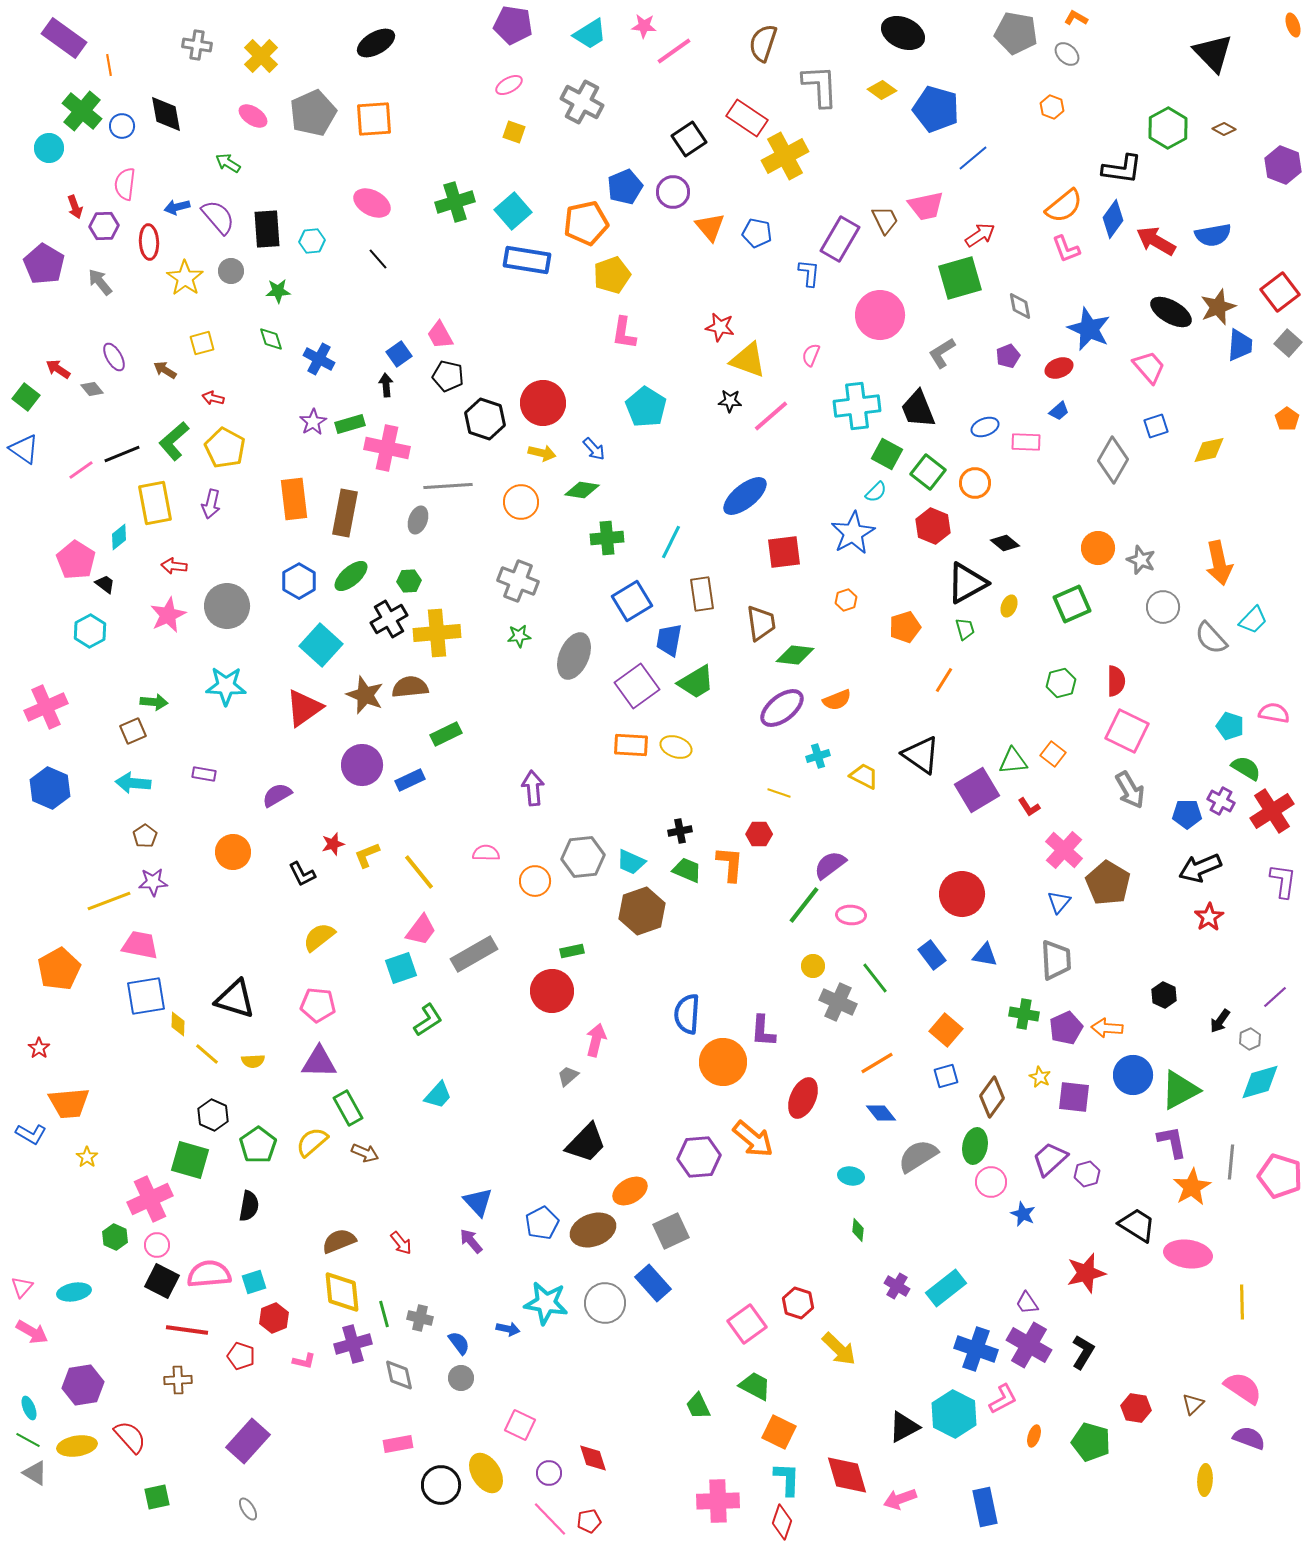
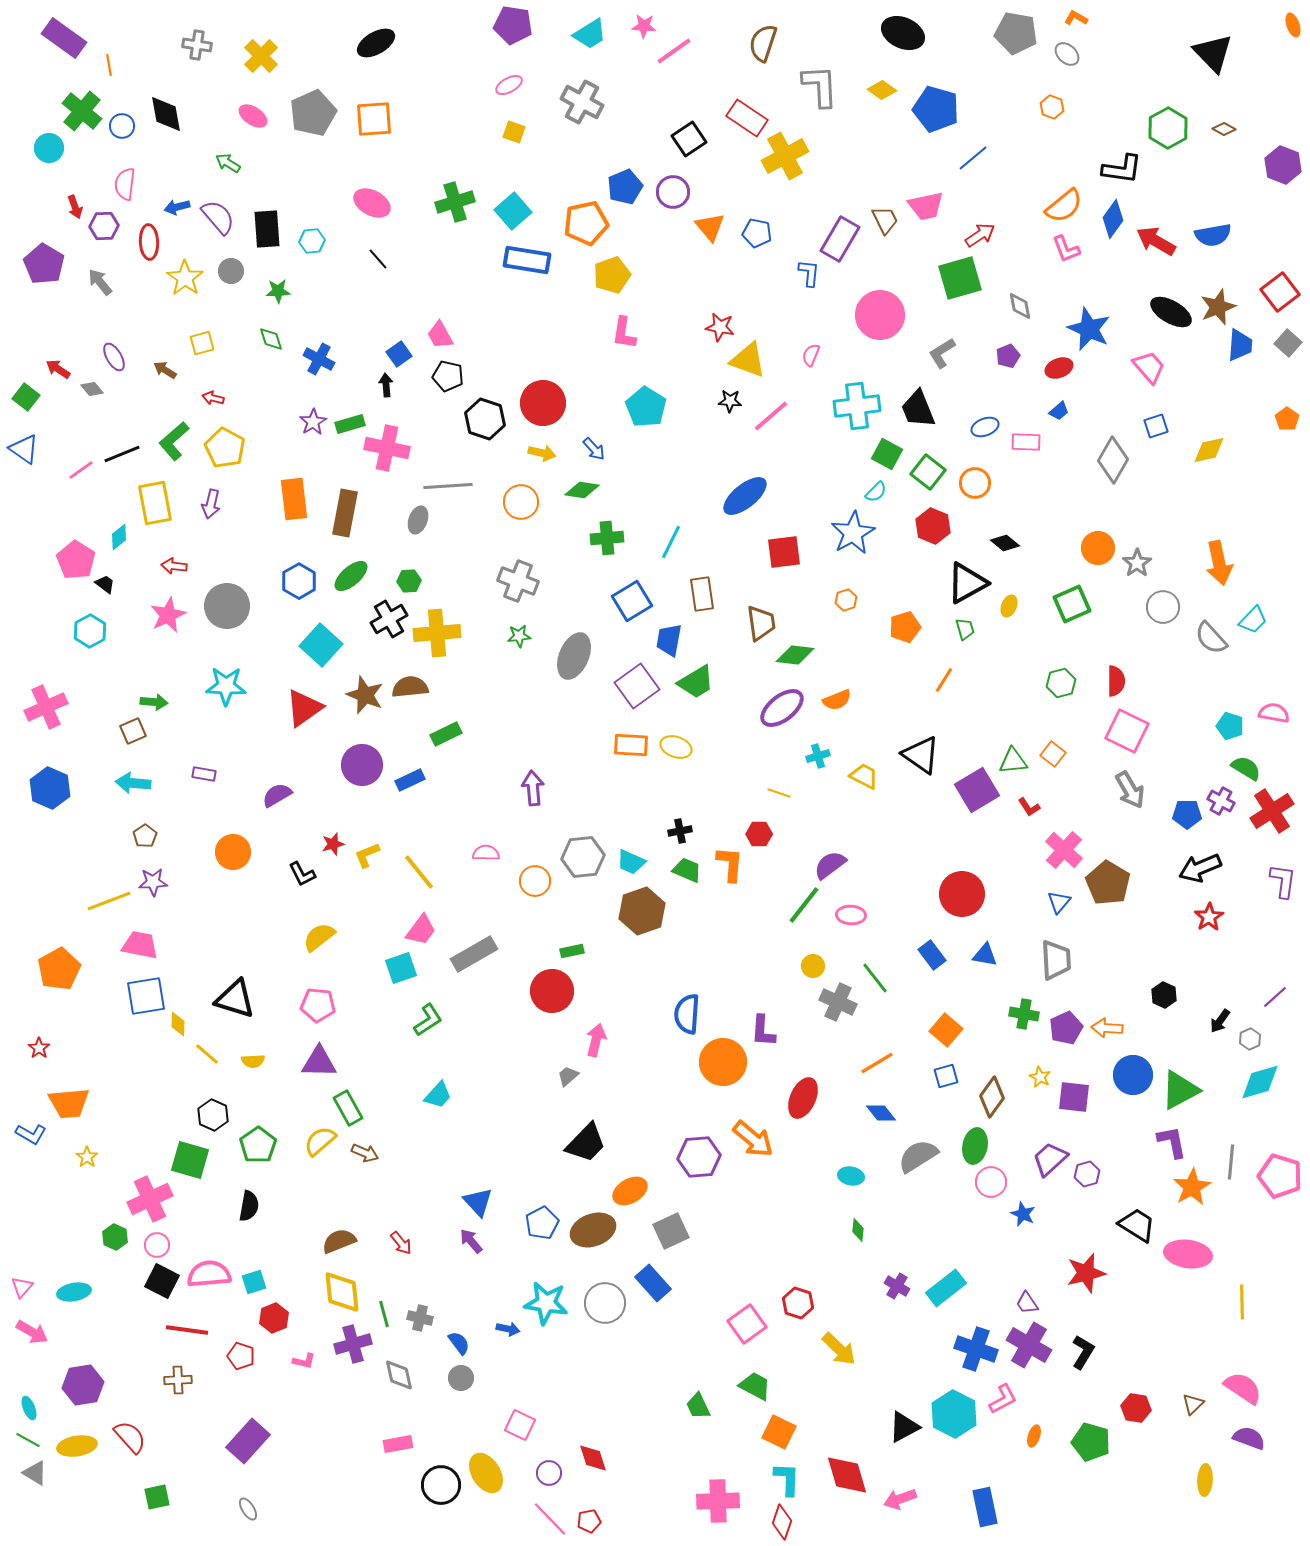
gray star at (1141, 560): moved 4 px left, 3 px down; rotated 16 degrees clockwise
yellow semicircle at (312, 1142): moved 8 px right, 1 px up
